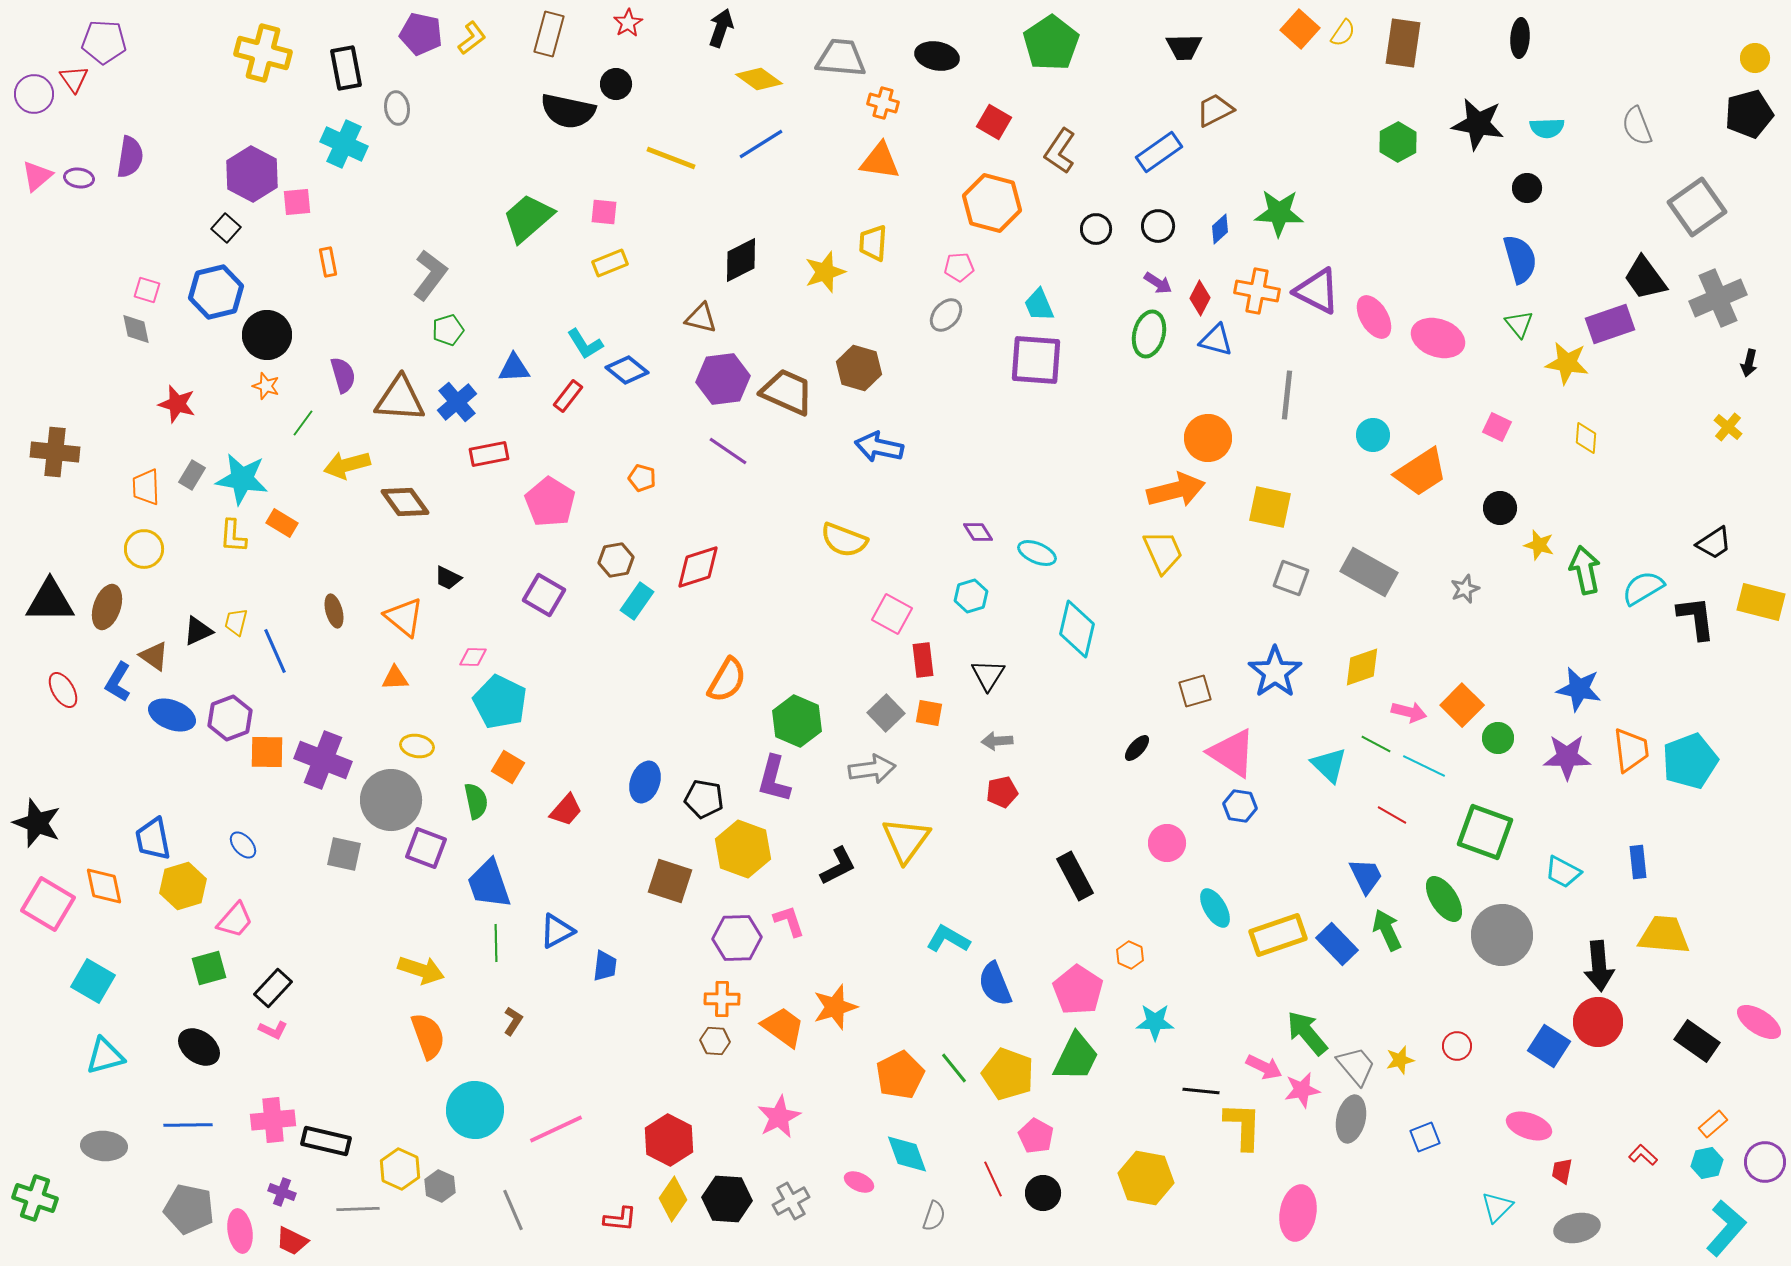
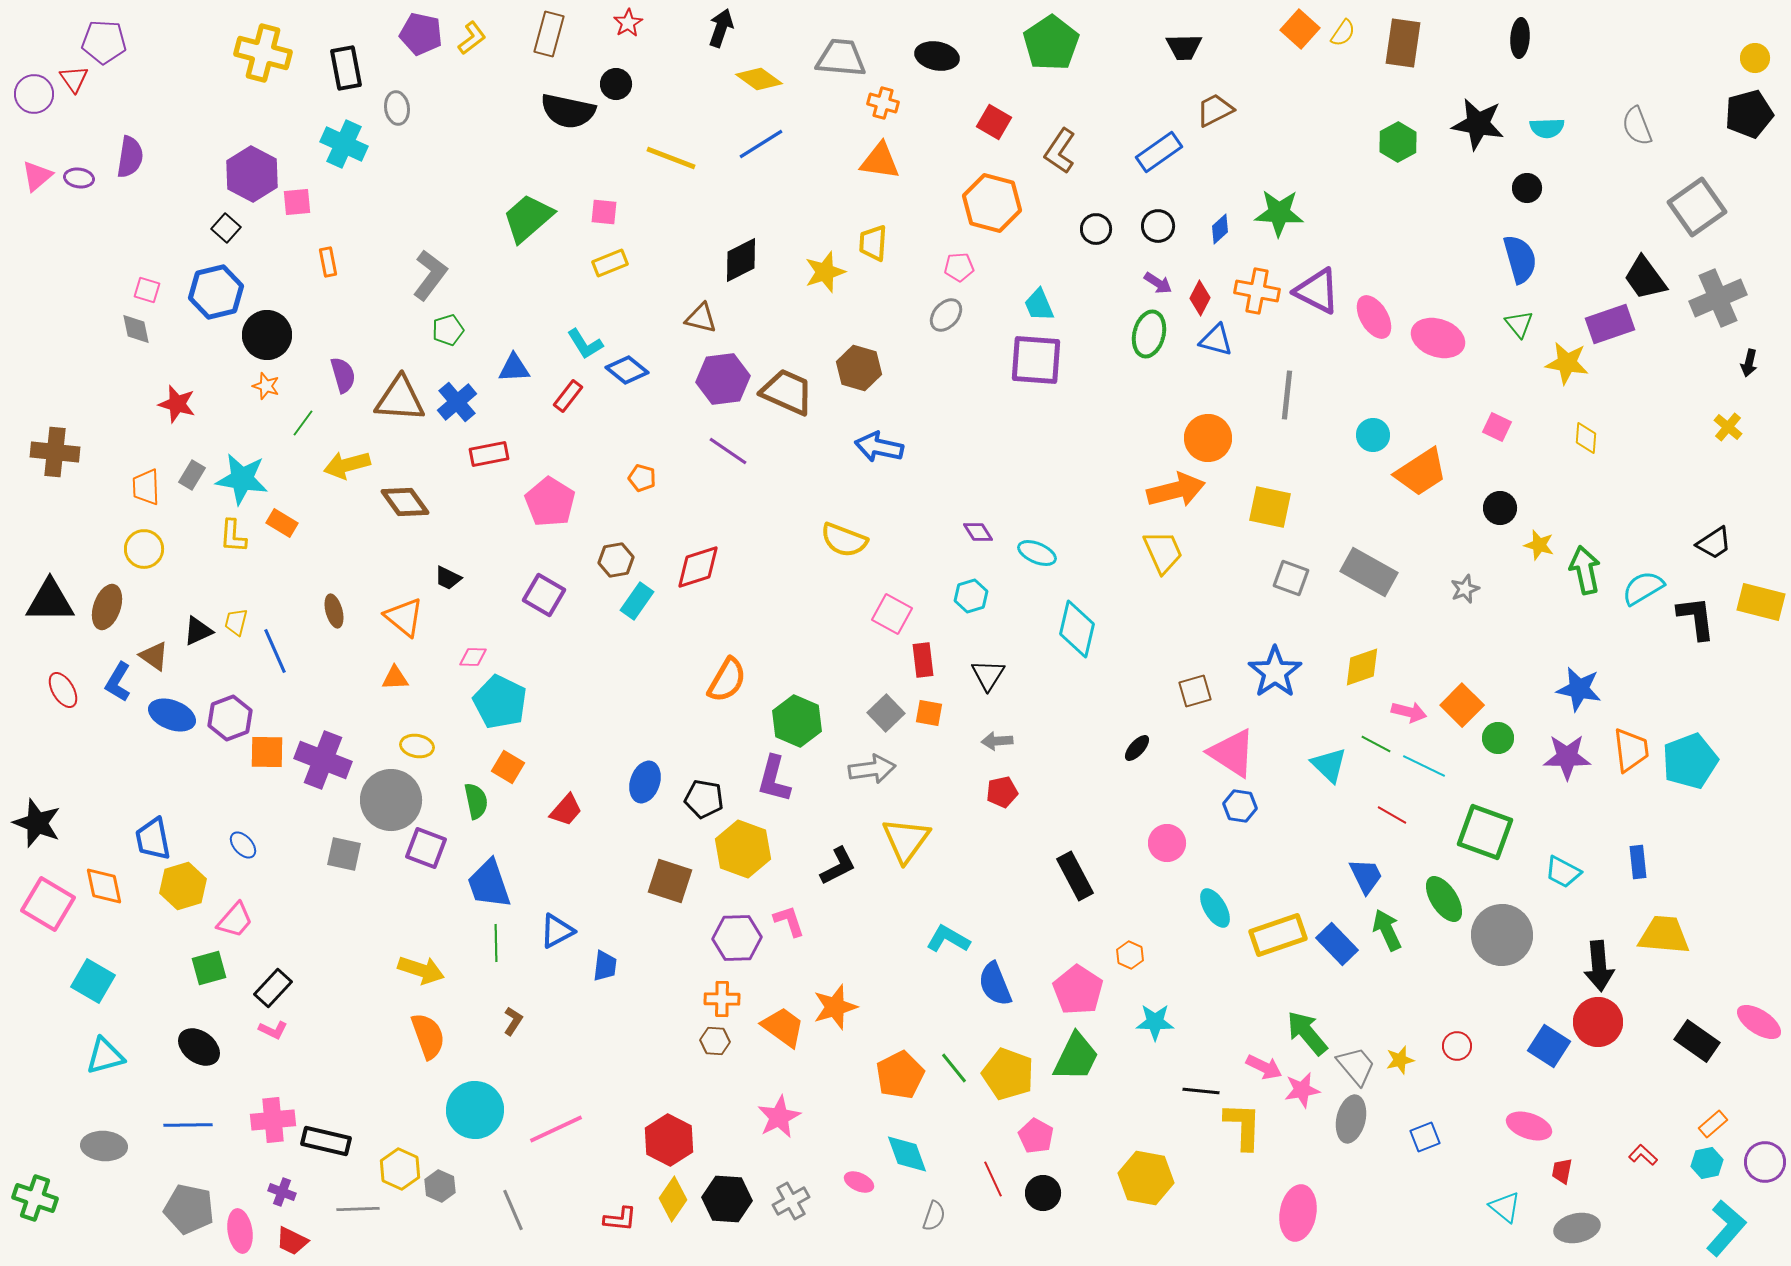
cyan triangle at (1497, 1207): moved 8 px right; rotated 36 degrees counterclockwise
